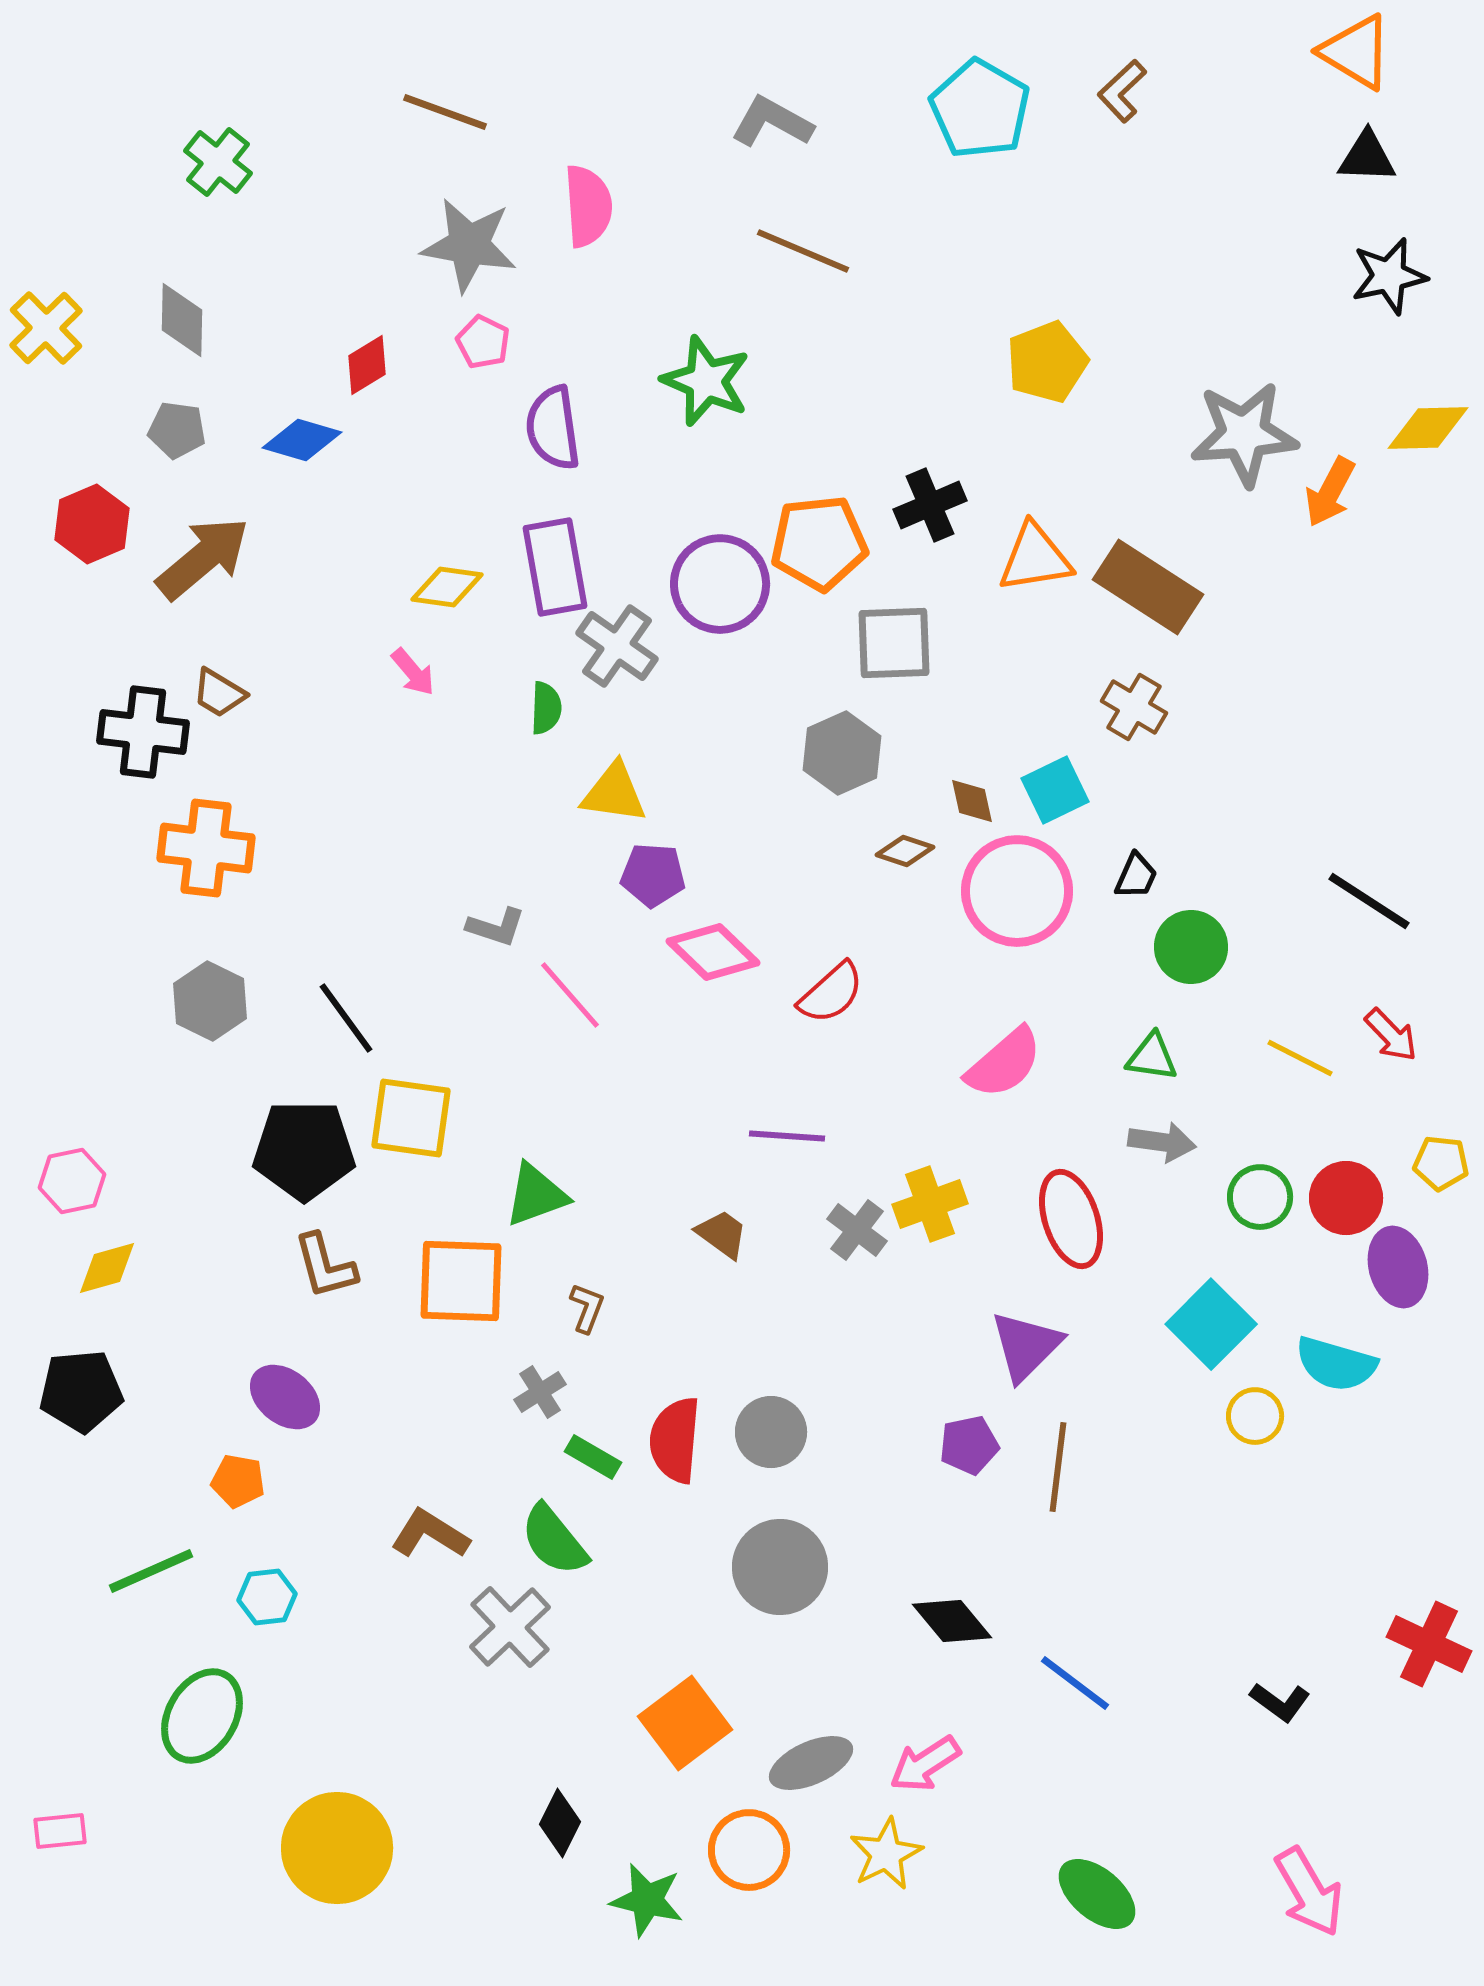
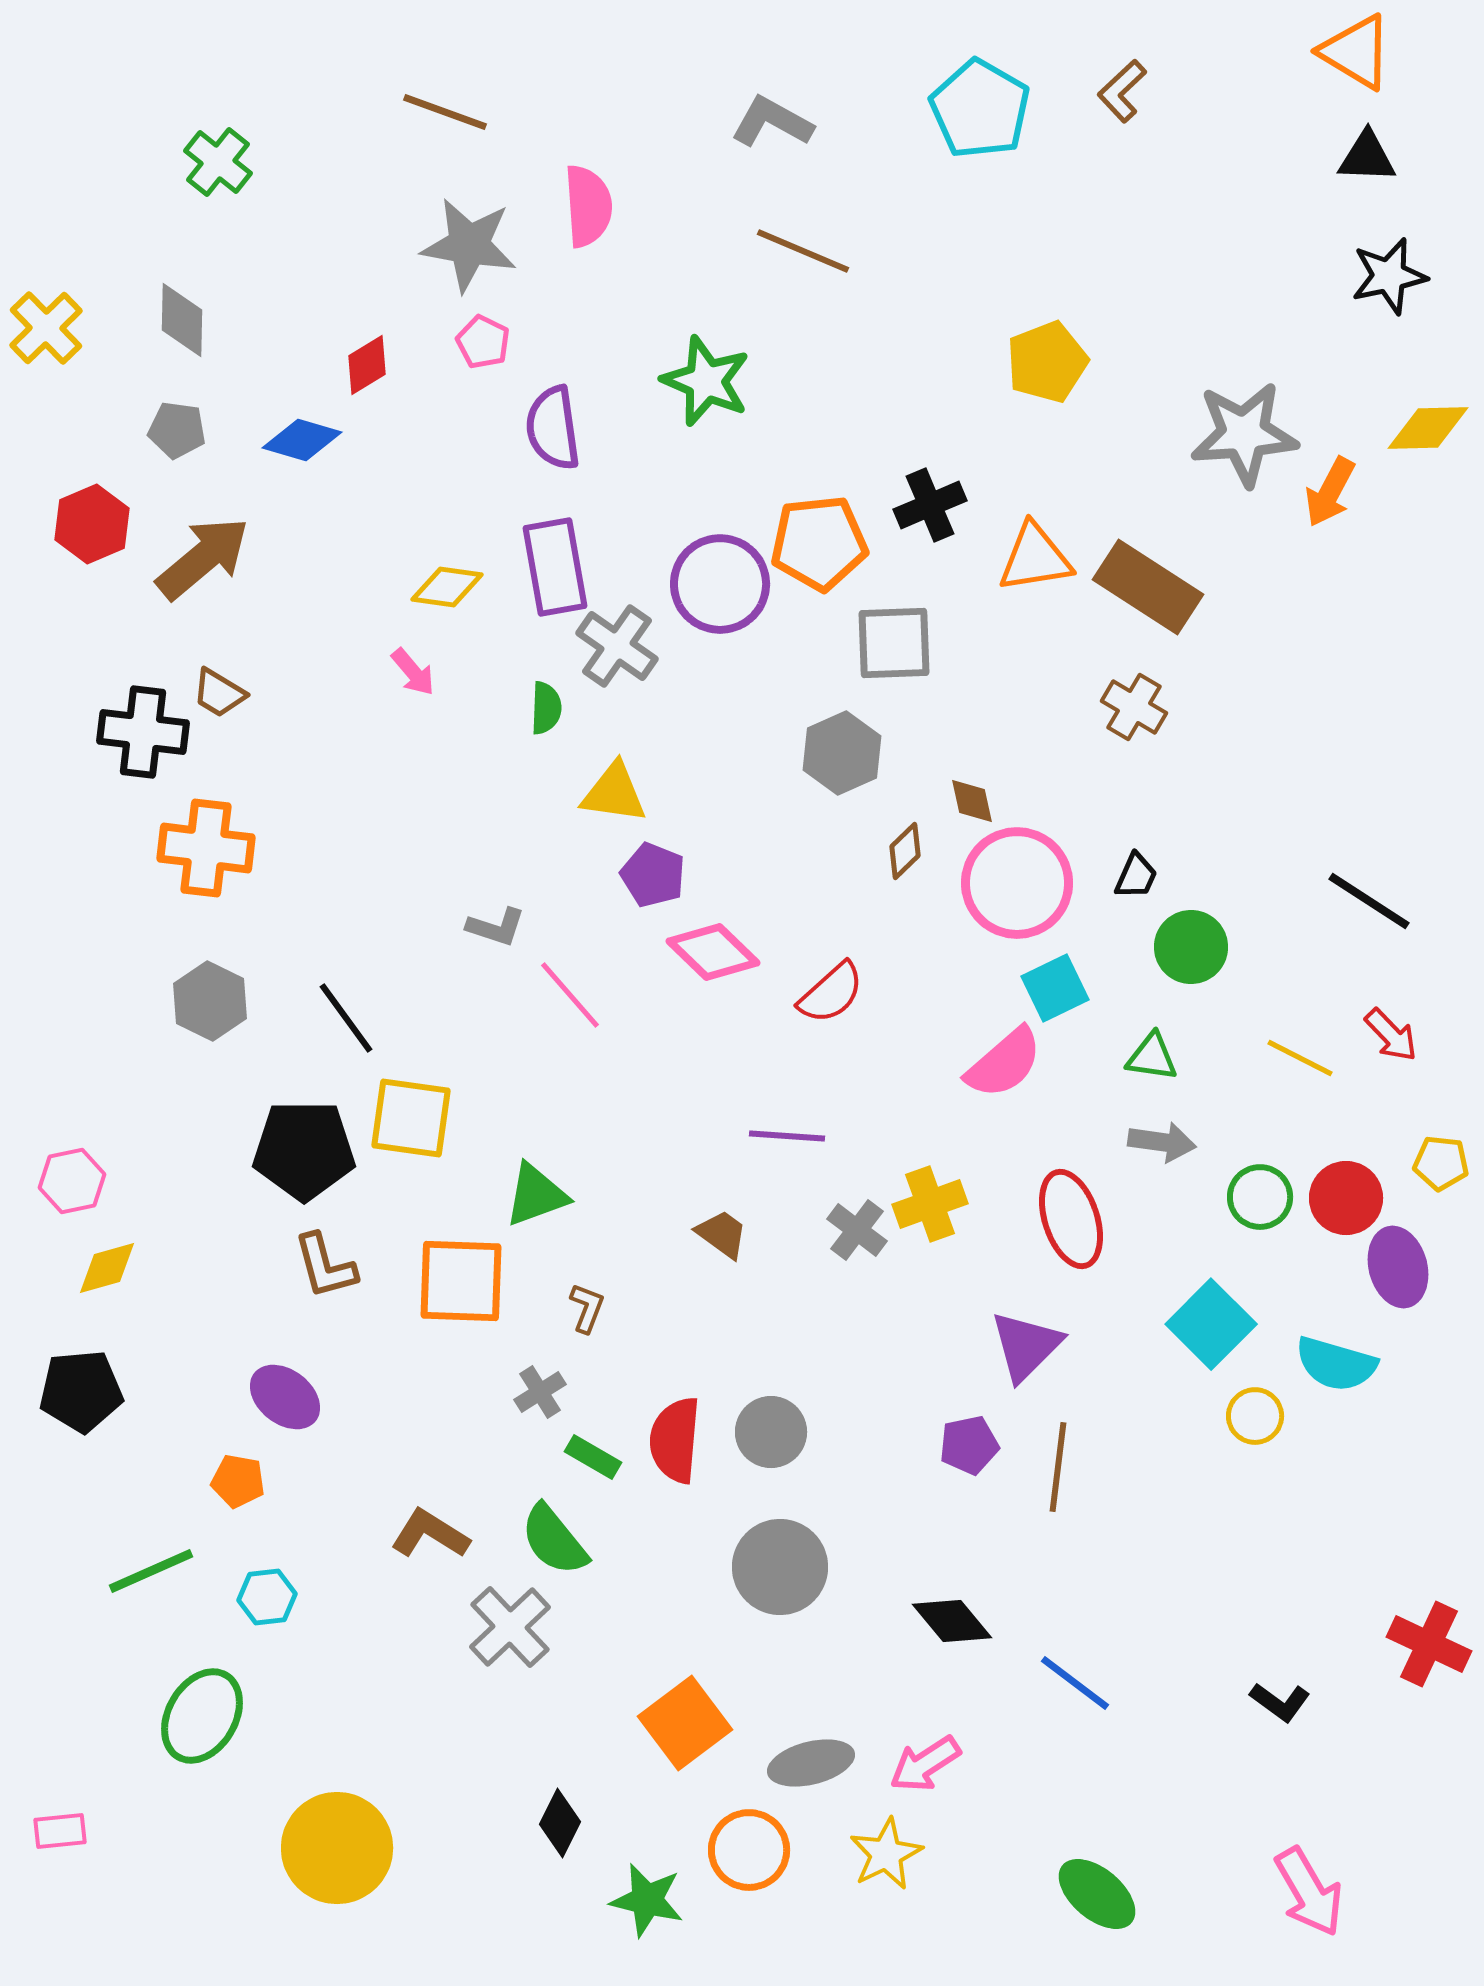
cyan square at (1055, 790): moved 198 px down
brown diamond at (905, 851): rotated 62 degrees counterclockwise
purple pentagon at (653, 875): rotated 18 degrees clockwise
pink circle at (1017, 891): moved 8 px up
gray ellipse at (811, 1763): rotated 10 degrees clockwise
